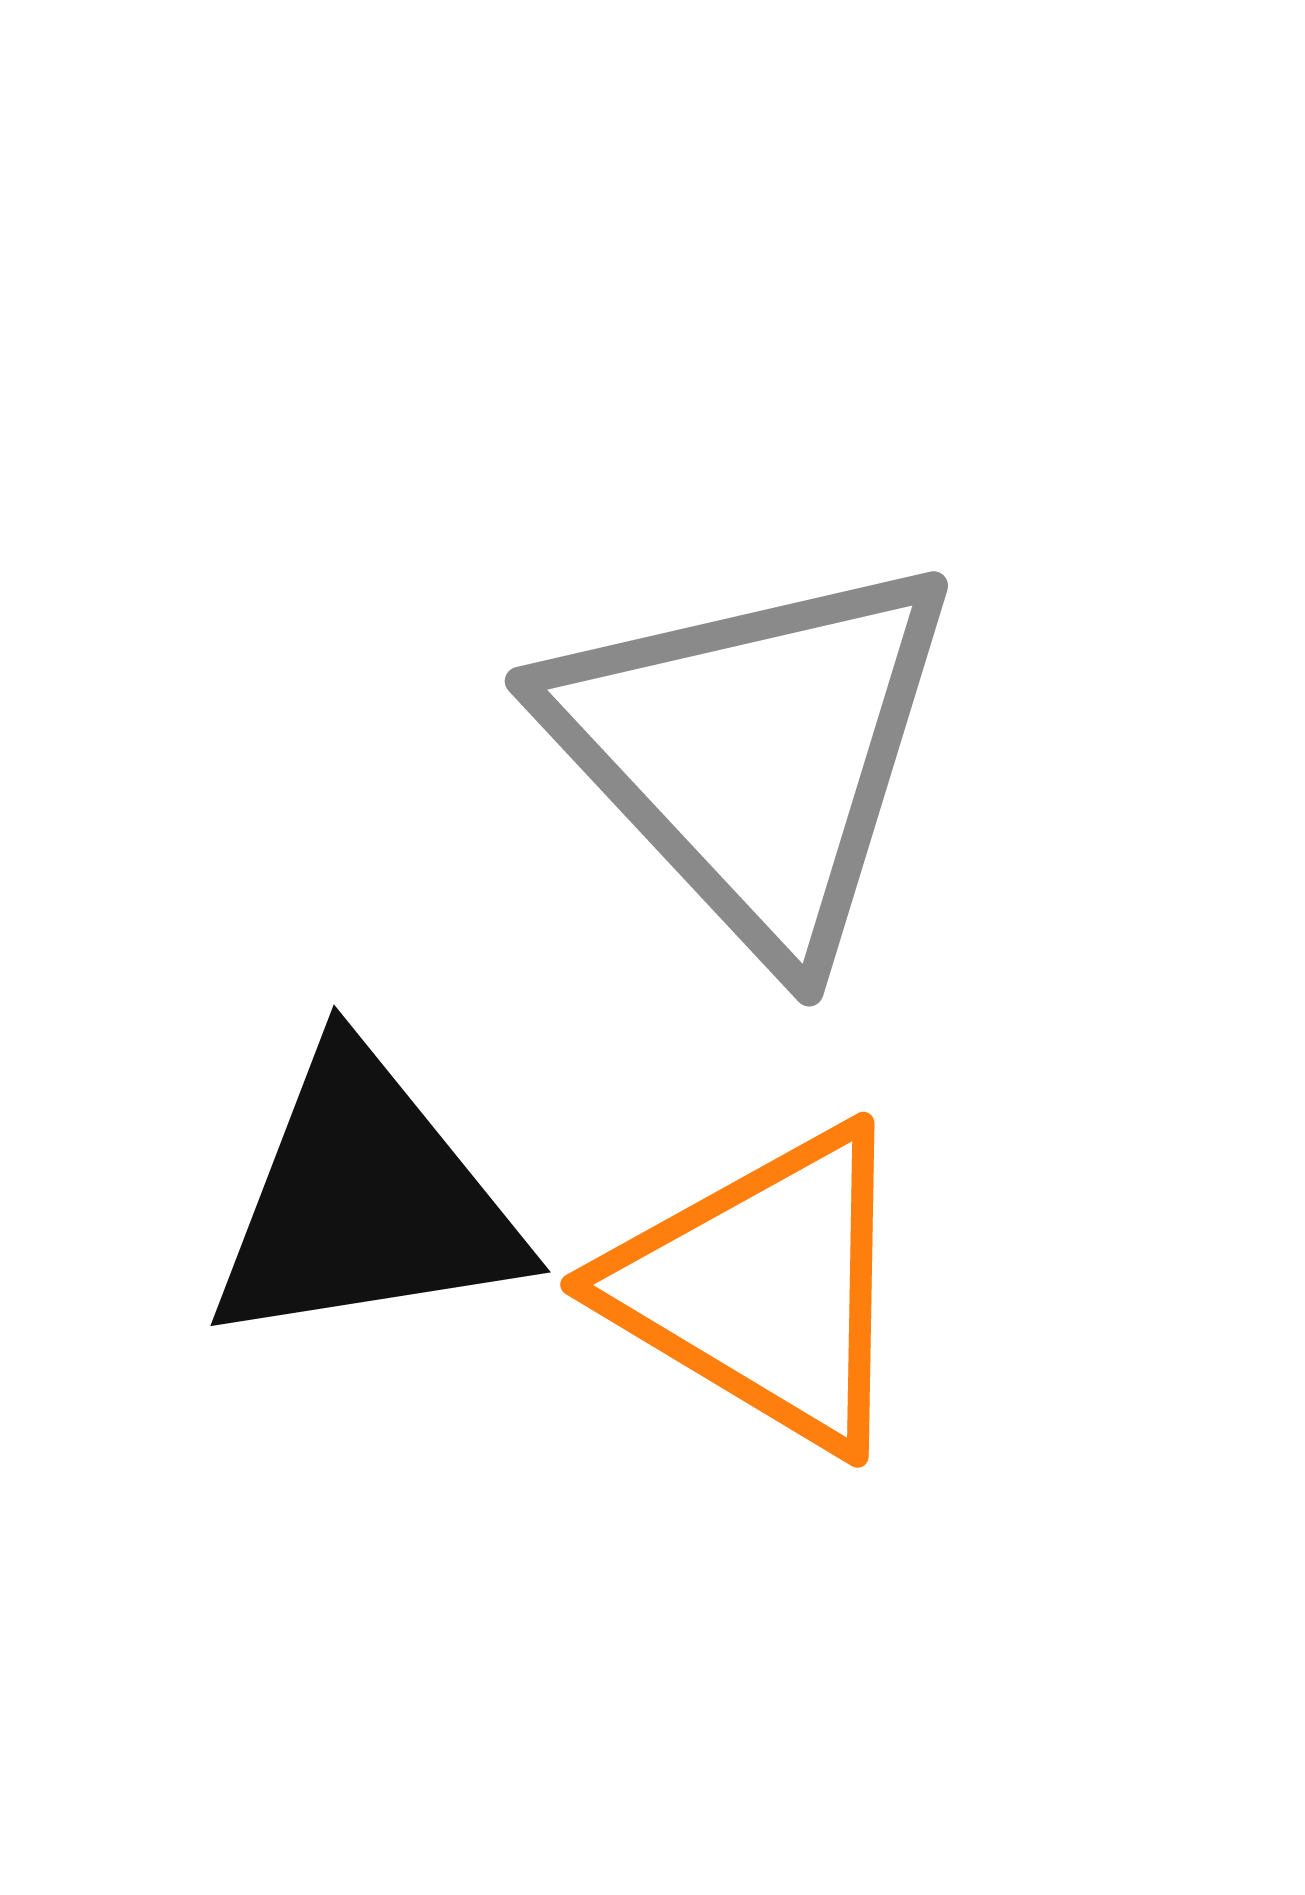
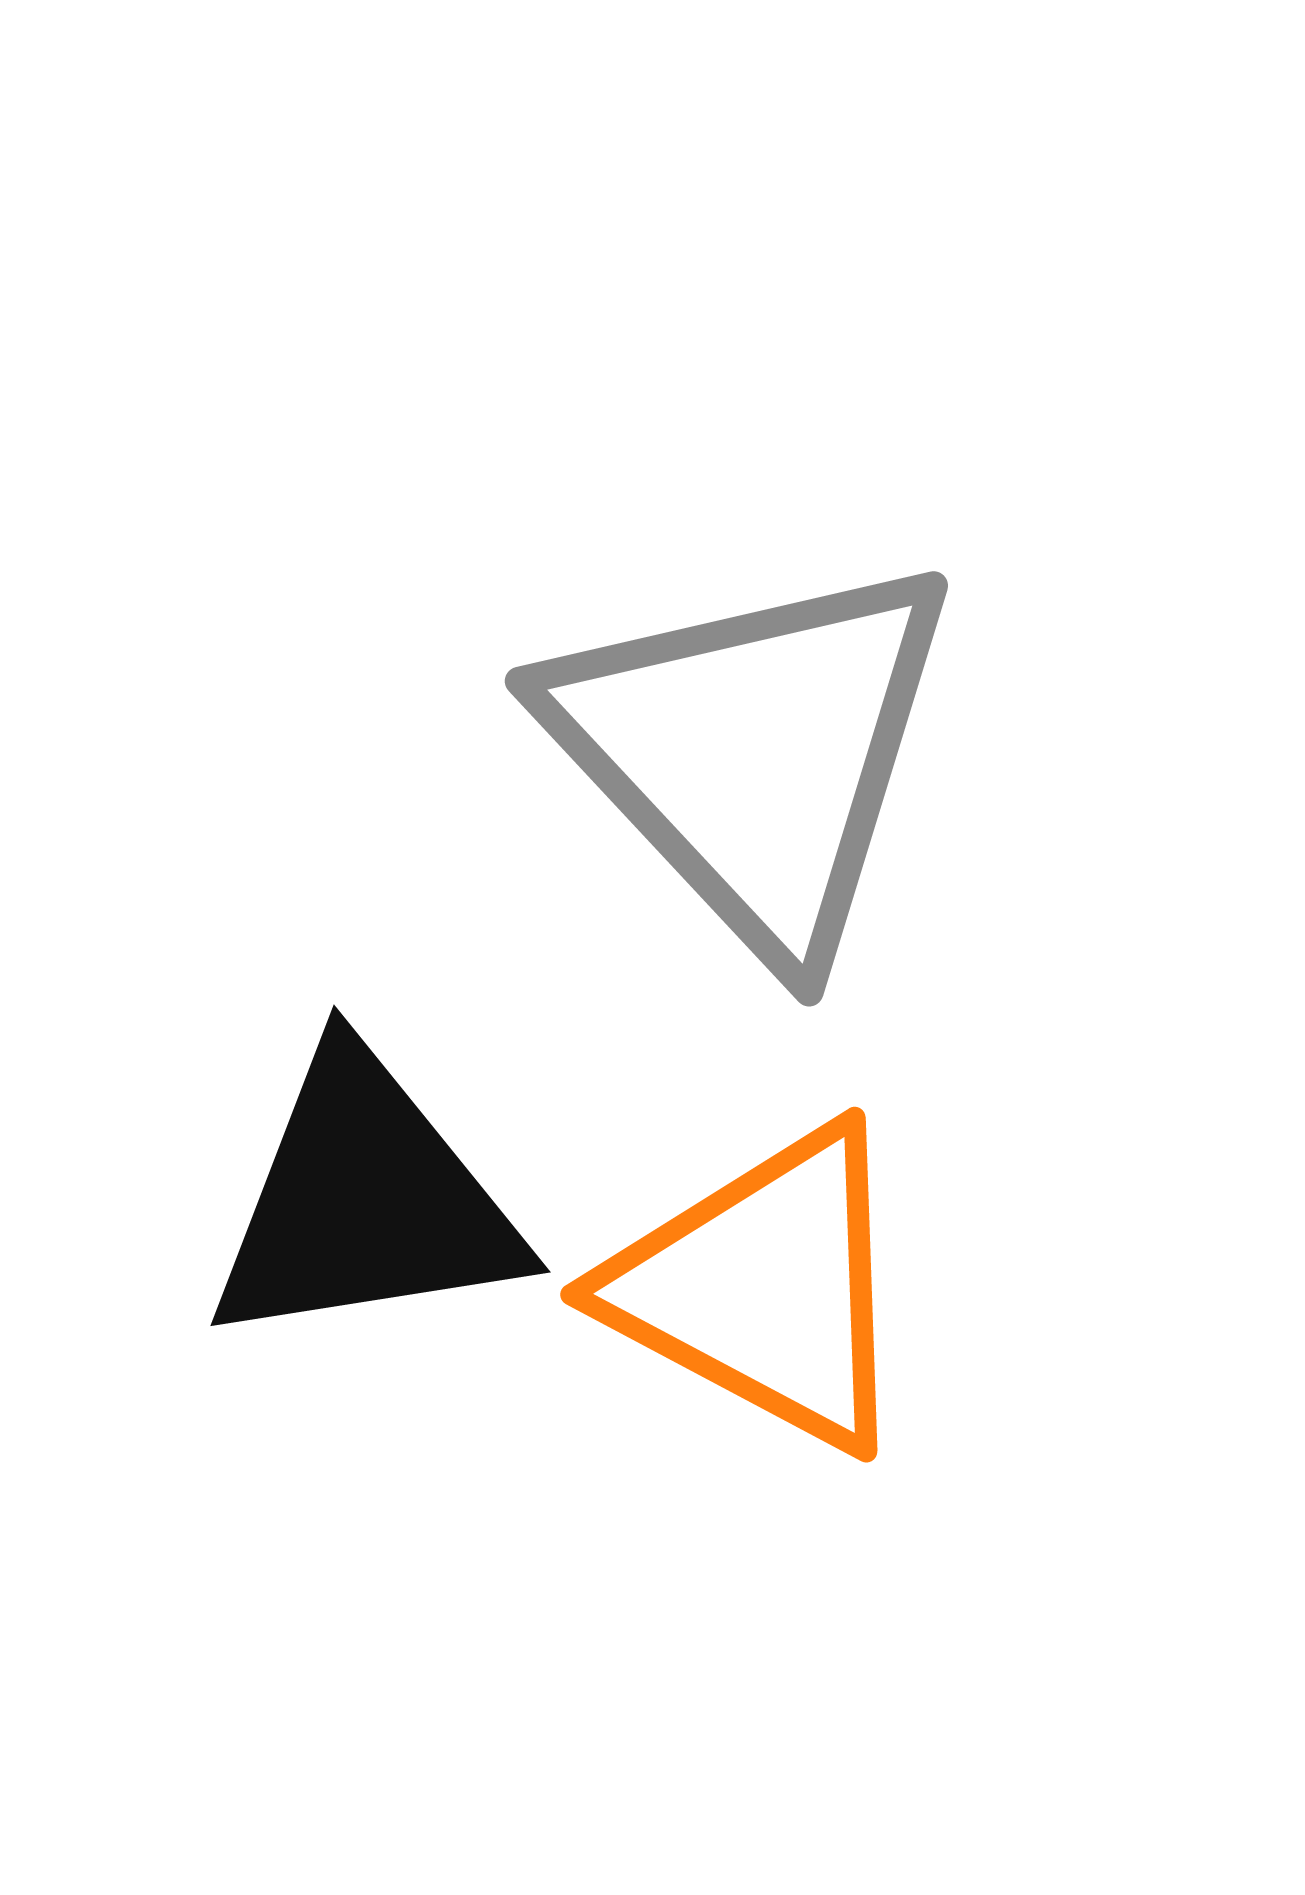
orange triangle: rotated 3 degrees counterclockwise
